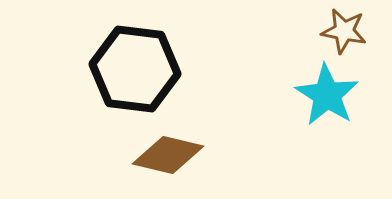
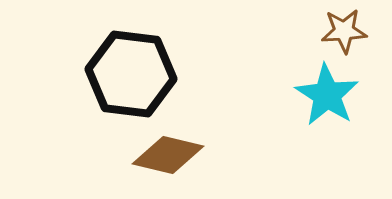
brown star: rotated 15 degrees counterclockwise
black hexagon: moved 4 px left, 5 px down
